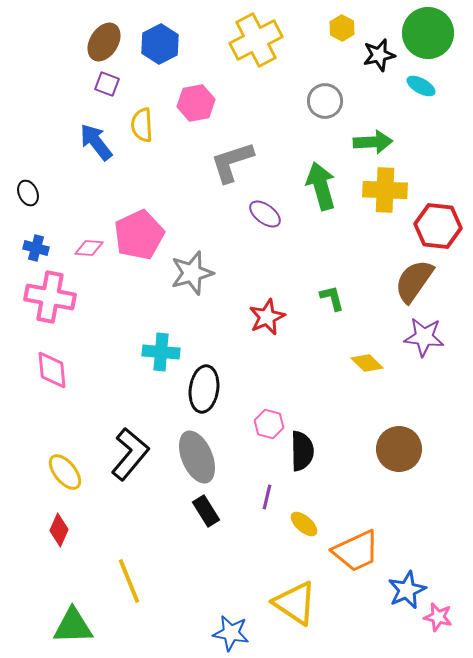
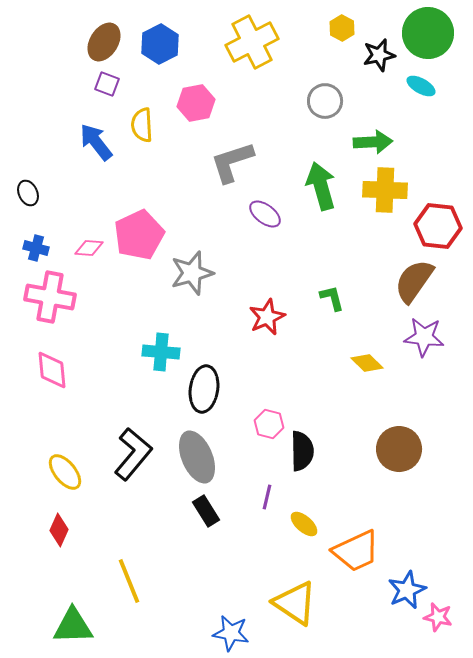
yellow cross at (256, 40): moved 4 px left, 2 px down
black L-shape at (130, 454): moved 3 px right
